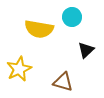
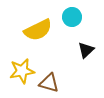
yellow semicircle: moved 1 px left, 1 px down; rotated 36 degrees counterclockwise
yellow star: moved 3 px right, 2 px down; rotated 15 degrees clockwise
brown triangle: moved 14 px left, 1 px down
